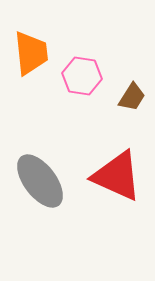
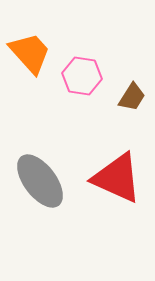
orange trapezoid: moved 1 px left; rotated 36 degrees counterclockwise
red triangle: moved 2 px down
